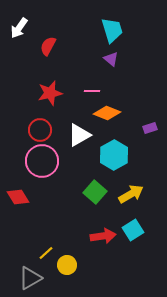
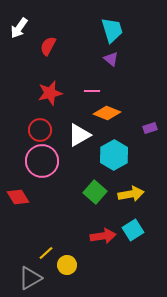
yellow arrow: rotated 20 degrees clockwise
